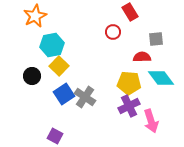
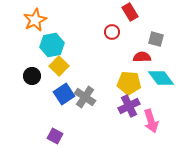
orange star: moved 4 px down
red circle: moved 1 px left
gray square: rotated 21 degrees clockwise
